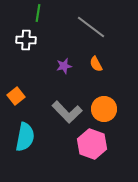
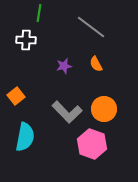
green line: moved 1 px right
